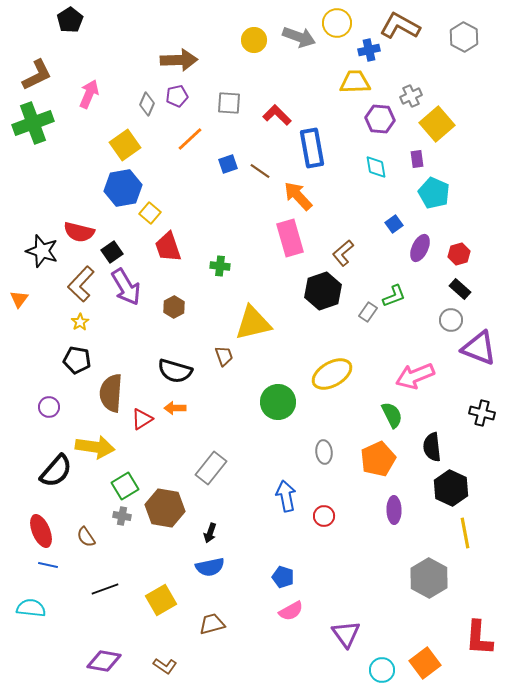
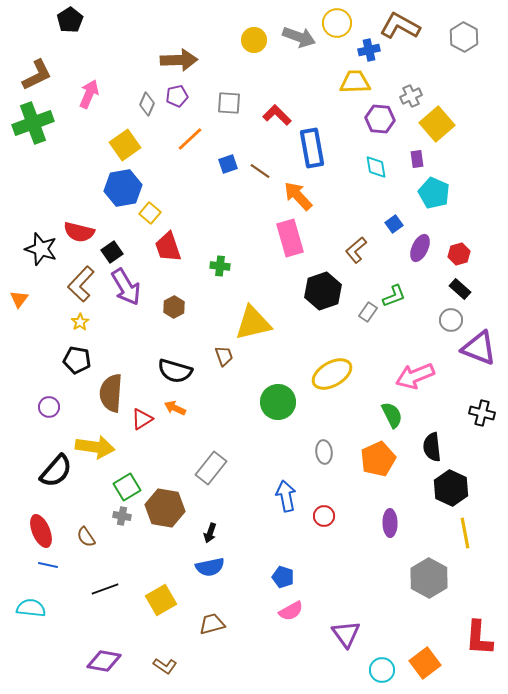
black star at (42, 251): moved 1 px left, 2 px up
brown L-shape at (343, 253): moved 13 px right, 3 px up
orange arrow at (175, 408): rotated 25 degrees clockwise
green square at (125, 486): moved 2 px right, 1 px down
purple ellipse at (394, 510): moved 4 px left, 13 px down
